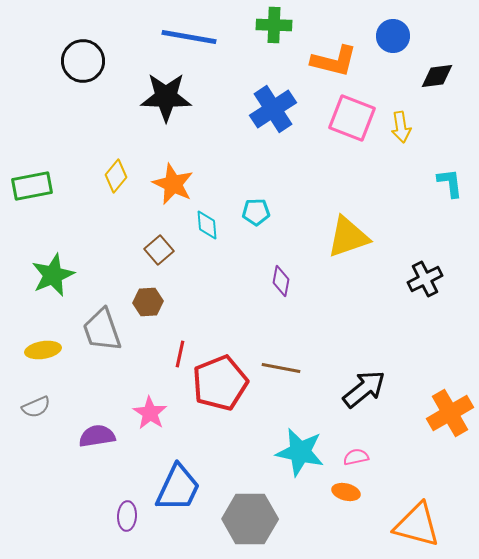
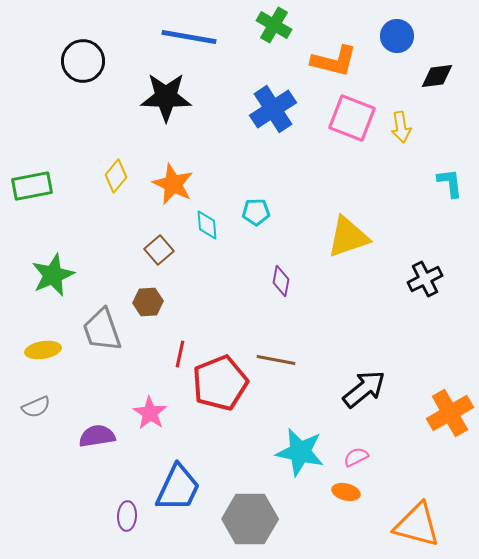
green cross: rotated 28 degrees clockwise
blue circle: moved 4 px right
brown line: moved 5 px left, 8 px up
pink semicircle: rotated 15 degrees counterclockwise
